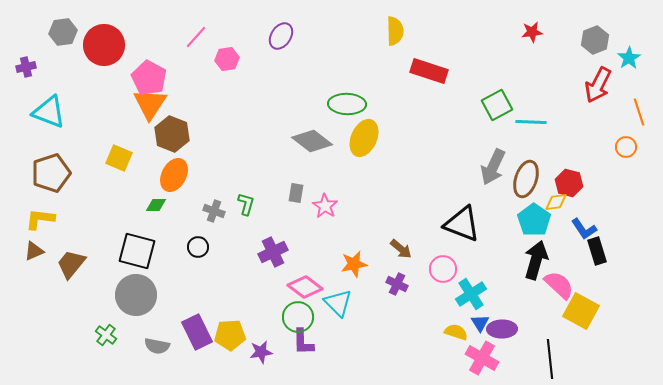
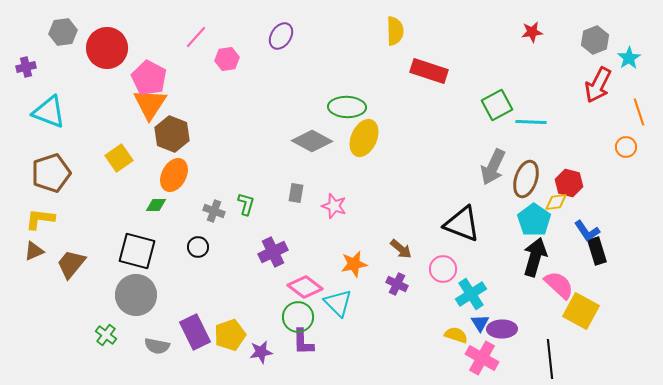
red circle at (104, 45): moved 3 px right, 3 px down
green ellipse at (347, 104): moved 3 px down
gray diamond at (312, 141): rotated 9 degrees counterclockwise
yellow square at (119, 158): rotated 32 degrees clockwise
pink star at (325, 206): moved 9 px right; rotated 15 degrees counterclockwise
blue L-shape at (584, 229): moved 3 px right, 2 px down
black arrow at (536, 260): moved 1 px left, 3 px up
purple rectangle at (197, 332): moved 2 px left
yellow semicircle at (456, 332): moved 3 px down
yellow pentagon at (230, 335): rotated 16 degrees counterclockwise
